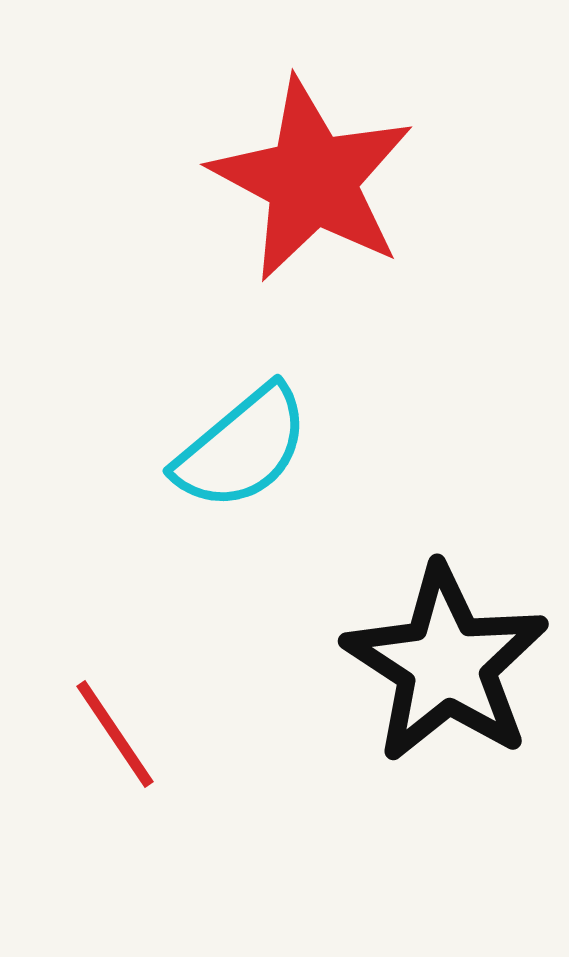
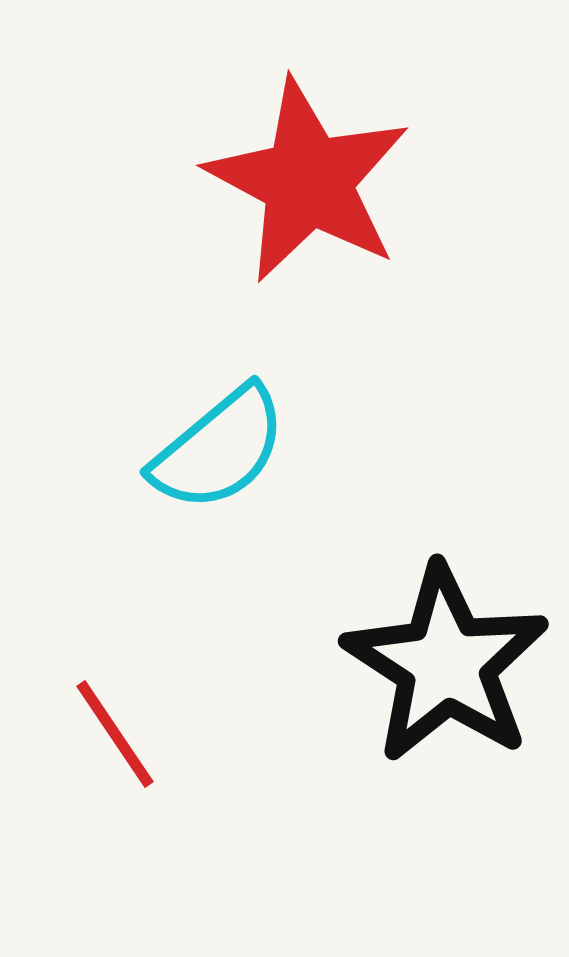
red star: moved 4 px left, 1 px down
cyan semicircle: moved 23 px left, 1 px down
